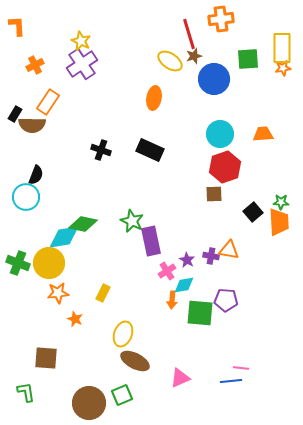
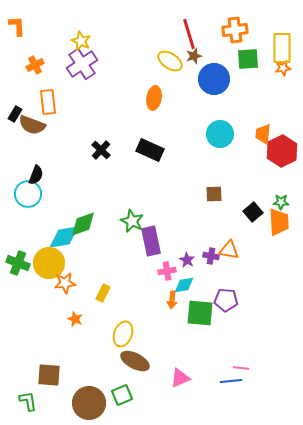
orange cross at (221, 19): moved 14 px right, 11 px down
orange rectangle at (48, 102): rotated 40 degrees counterclockwise
brown semicircle at (32, 125): rotated 20 degrees clockwise
orange trapezoid at (263, 134): rotated 80 degrees counterclockwise
black cross at (101, 150): rotated 24 degrees clockwise
red hexagon at (225, 167): moved 57 px right, 16 px up; rotated 8 degrees counterclockwise
cyan circle at (26, 197): moved 2 px right, 3 px up
green diamond at (83, 224): rotated 32 degrees counterclockwise
pink cross at (167, 271): rotated 24 degrees clockwise
orange star at (58, 293): moved 7 px right, 10 px up
brown square at (46, 358): moved 3 px right, 17 px down
green L-shape at (26, 392): moved 2 px right, 9 px down
